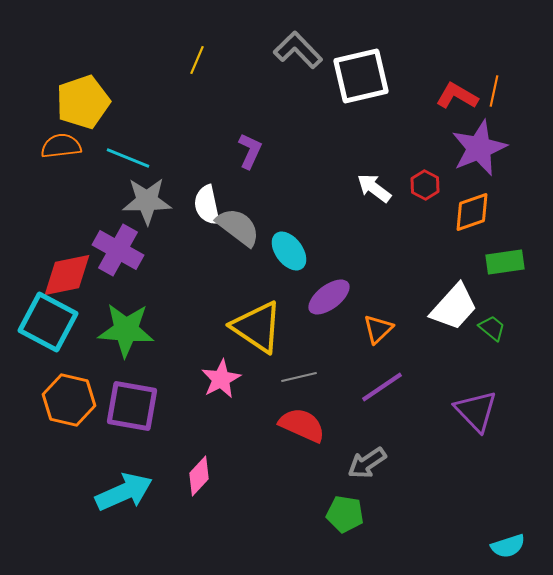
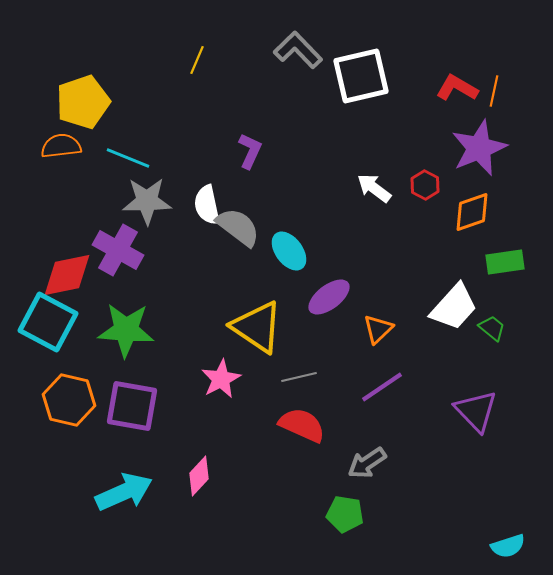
red L-shape: moved 8 px up
